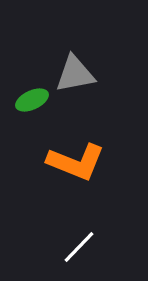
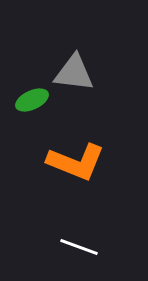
gray triangle: moved 1 px left, 1 px up; rotated 18 degrees clockwise
white line: rotated 66 degrees clockwise
